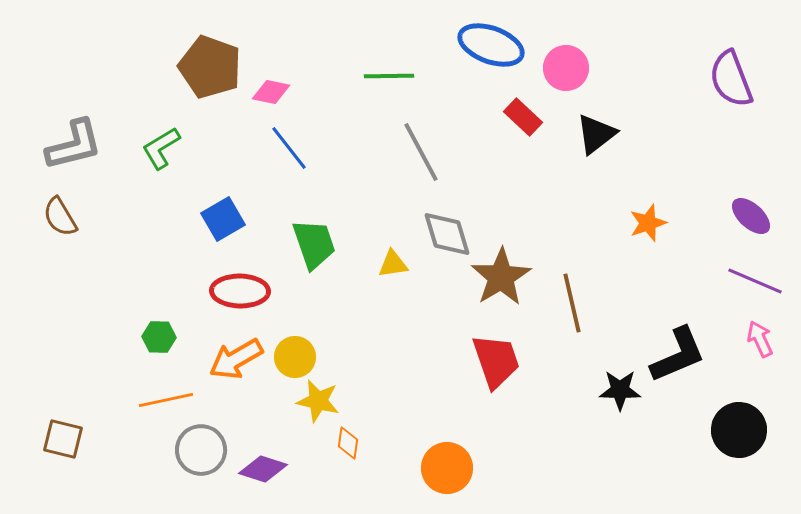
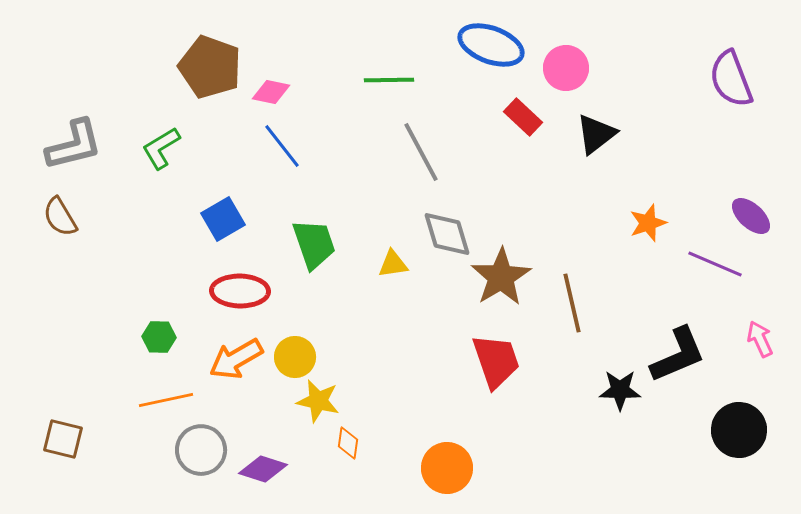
green line: moved 4 px down
blue line: moved 7 px left, 2 px up
purple line: moved 40 px left, 17 px up
